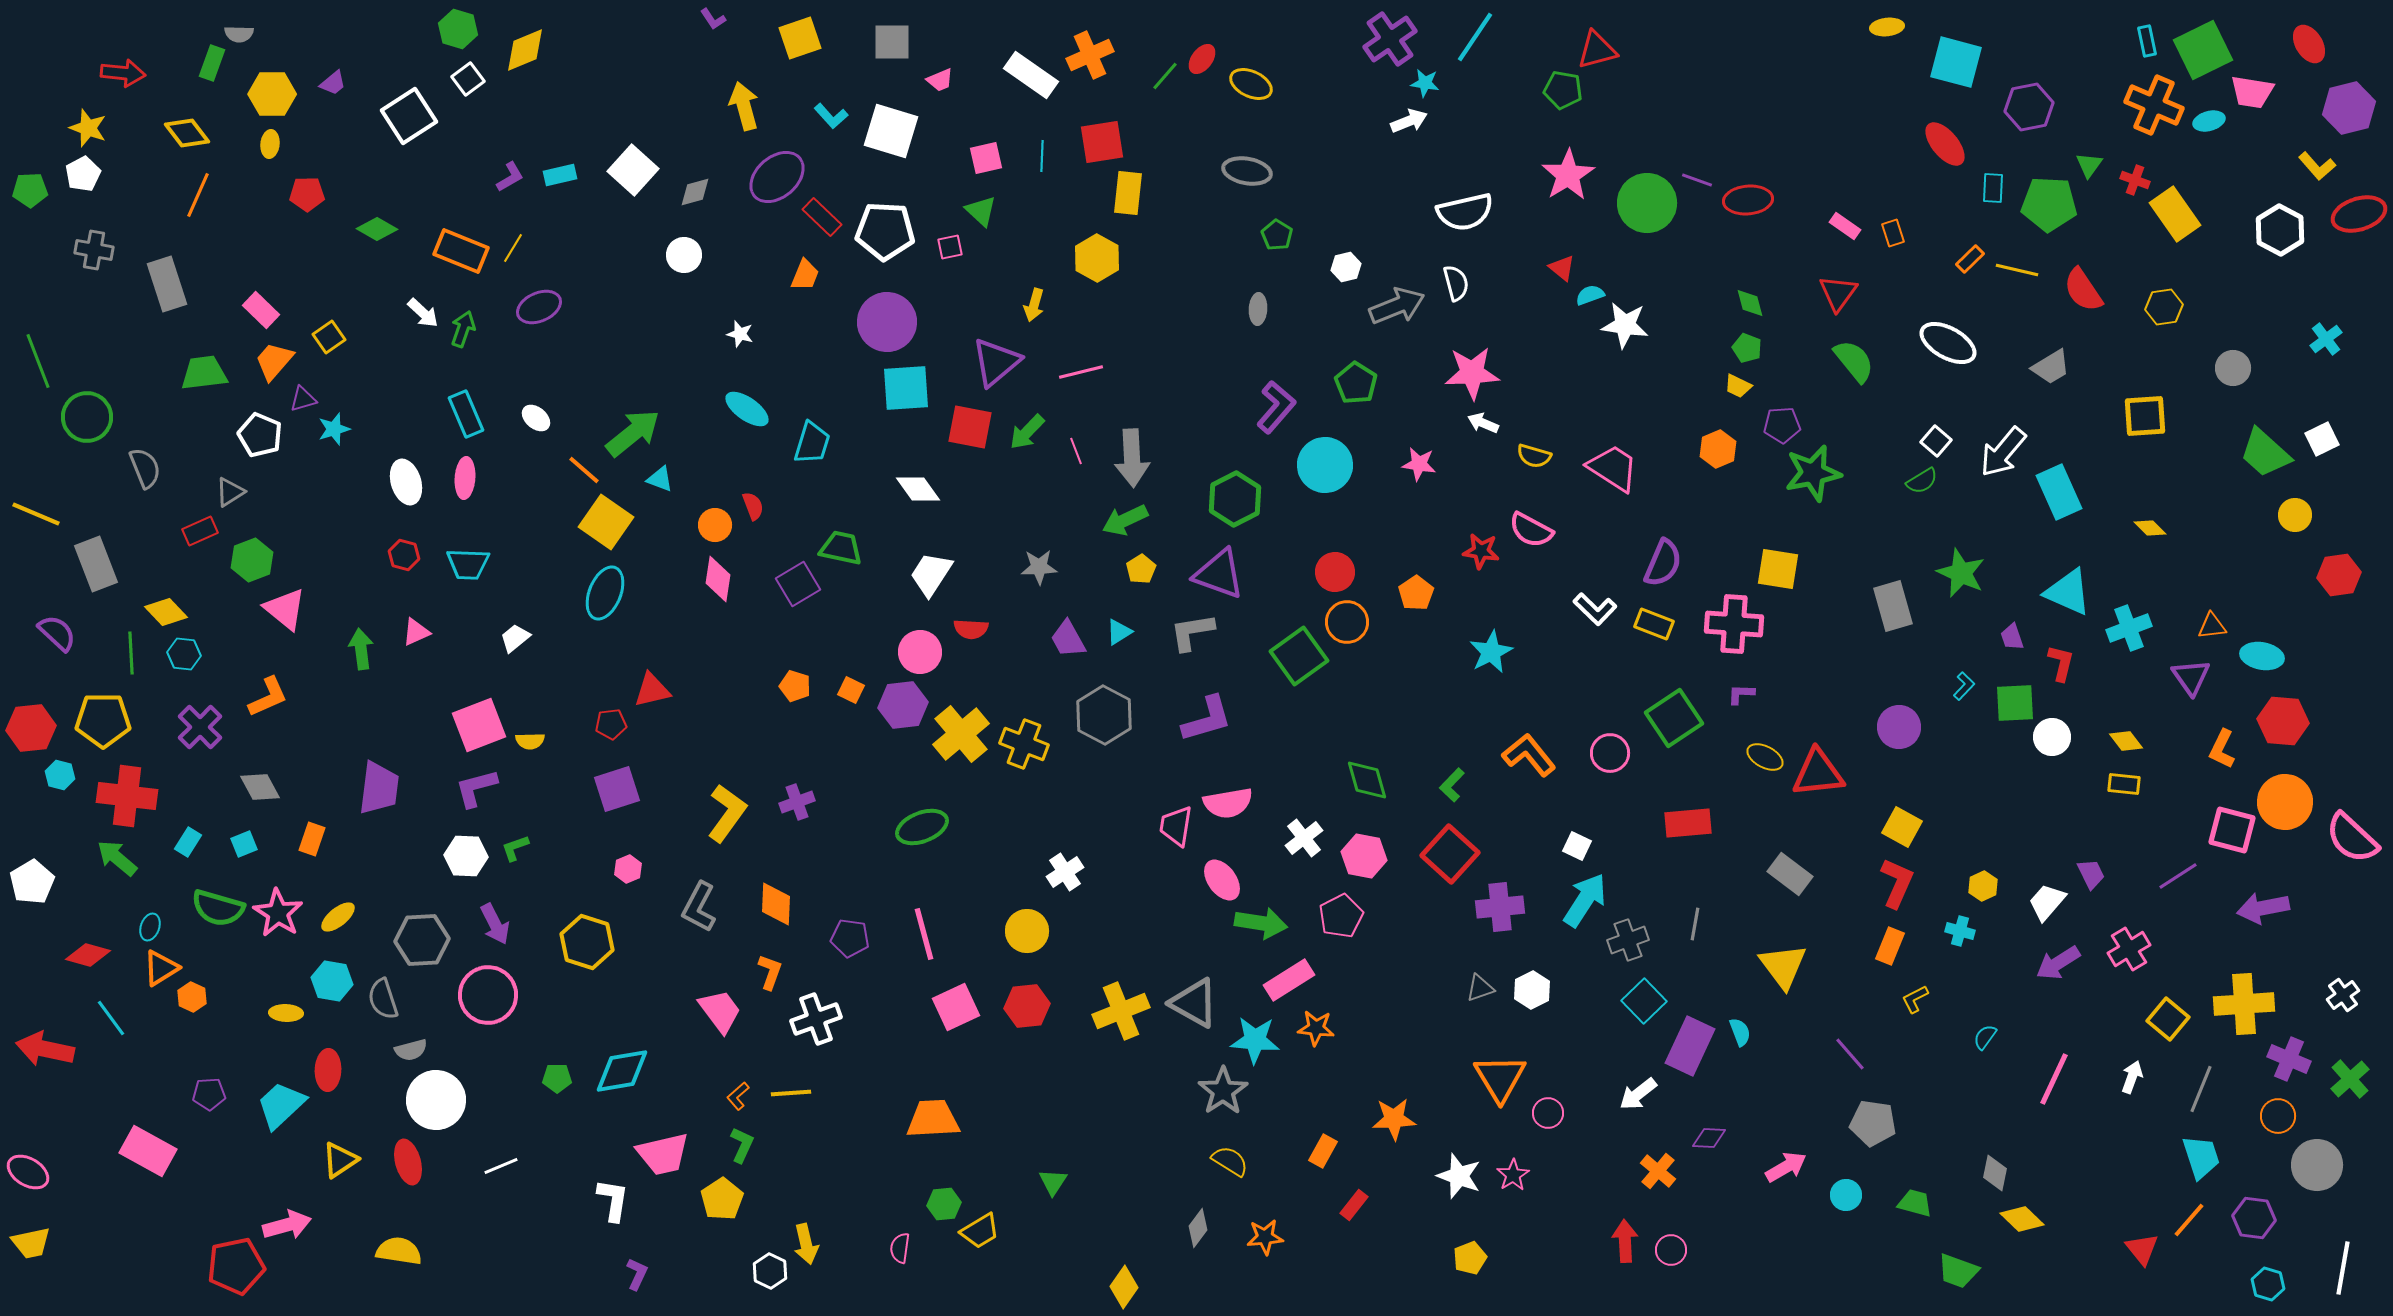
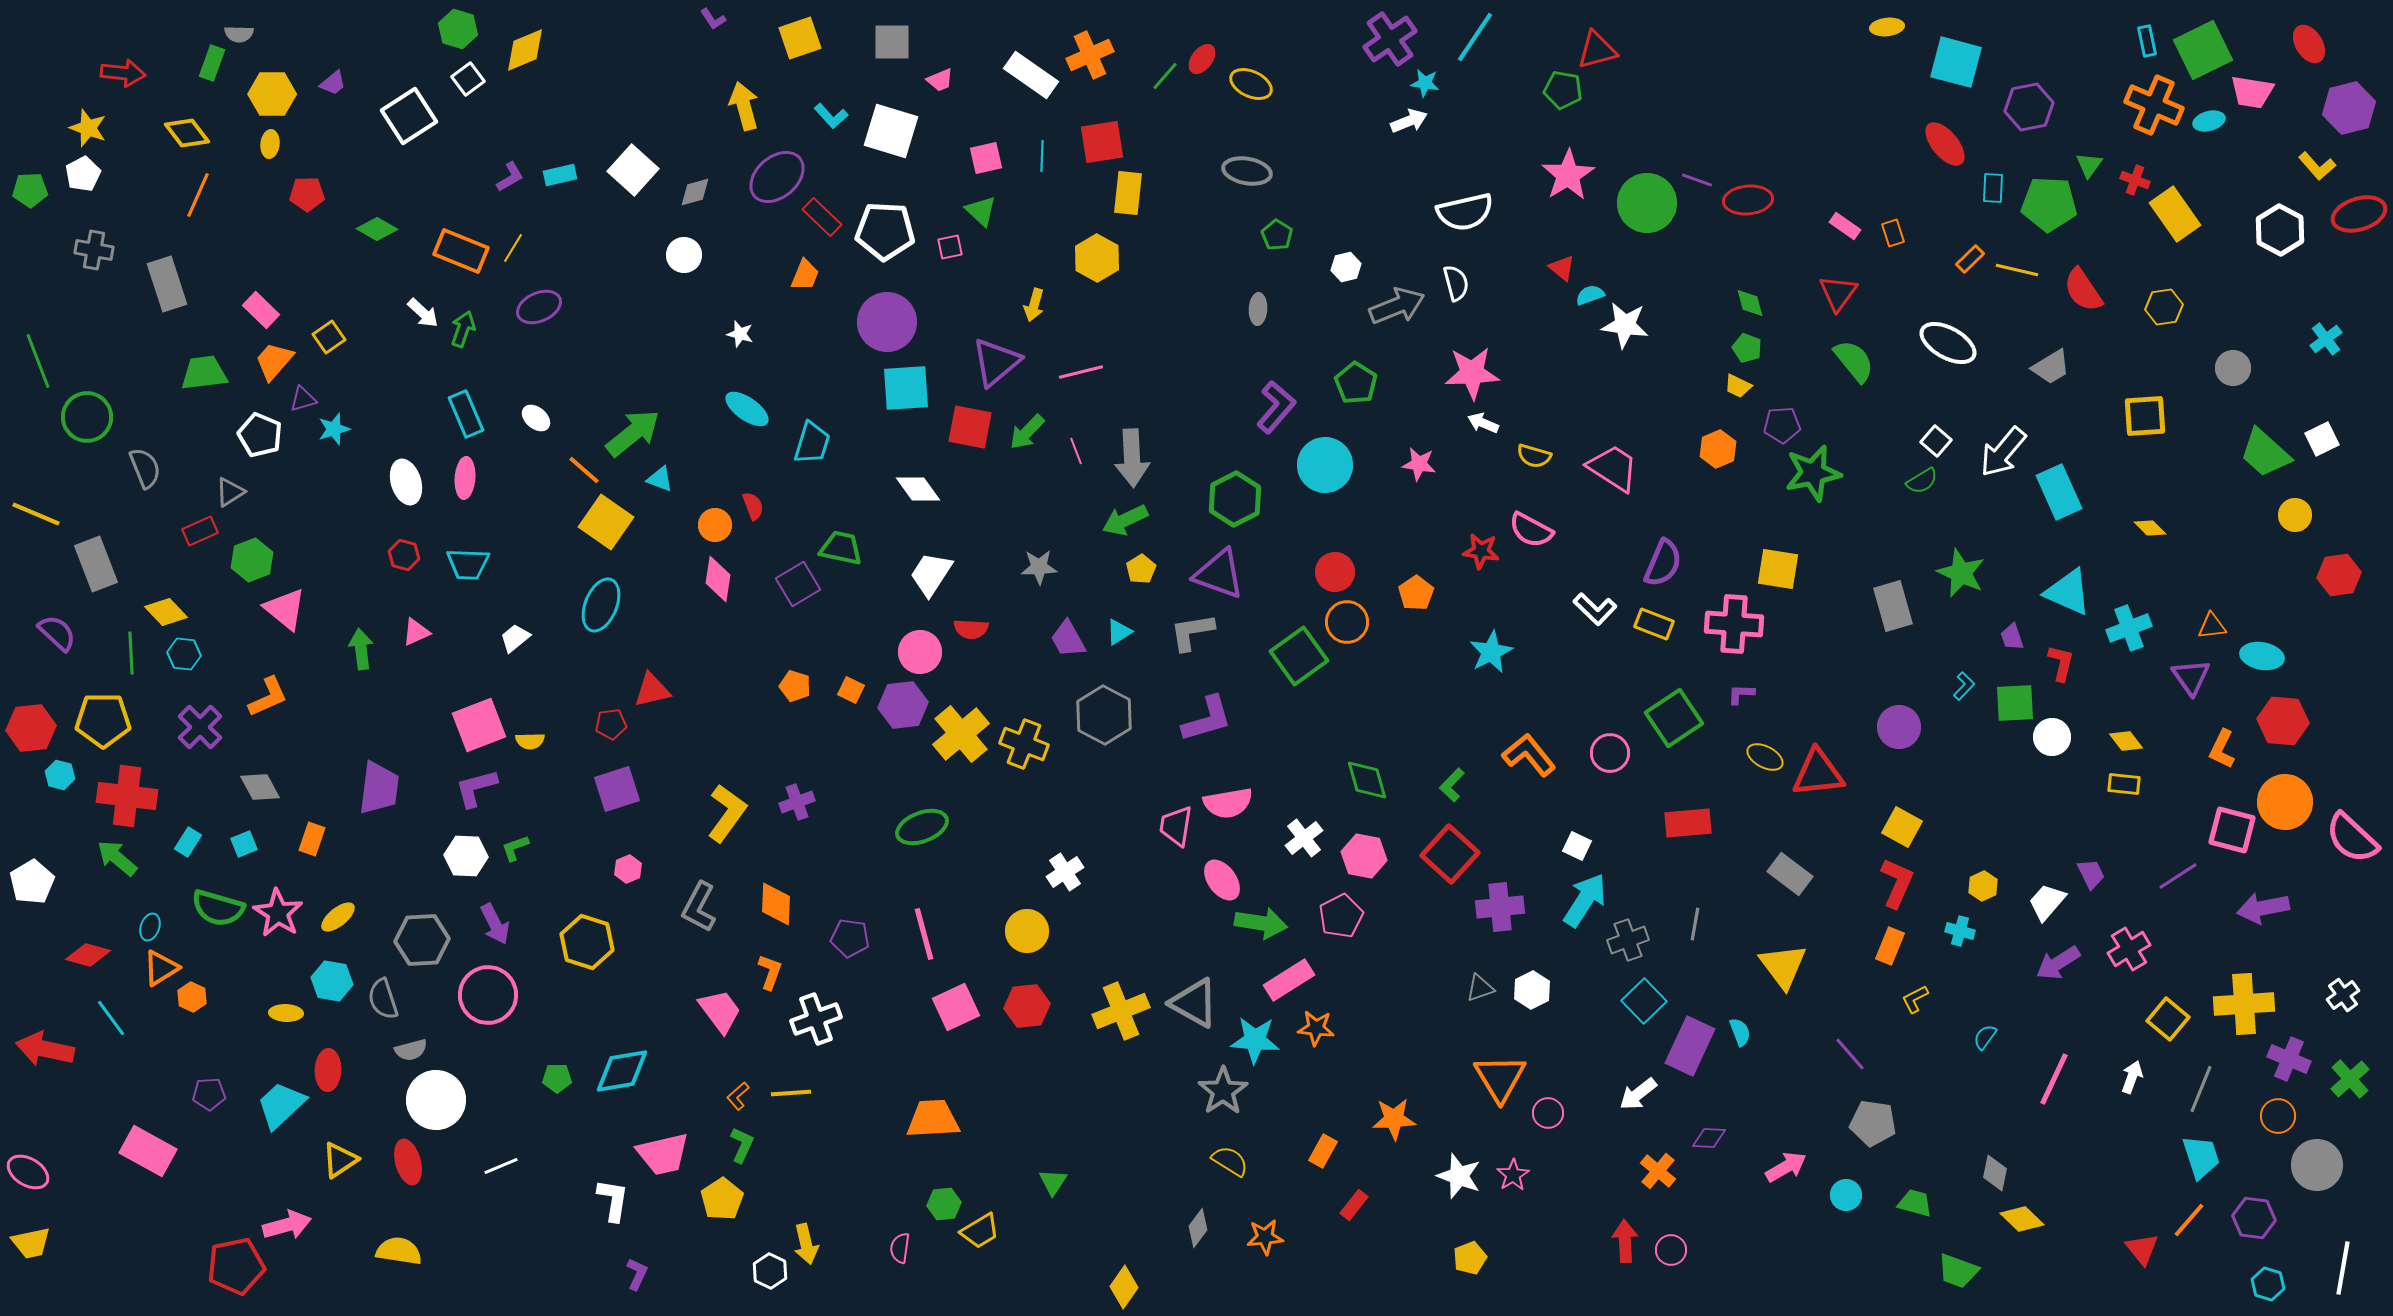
cyan ellipse at (605, 593): moved 4 px left, 12 px down
